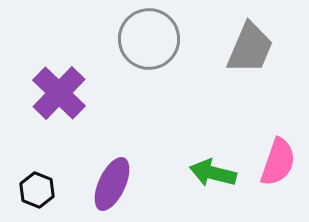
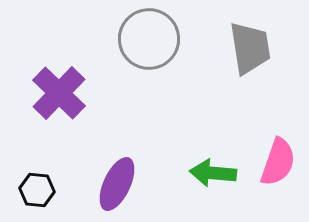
gray trapezoid: rotated 32 degrees counterclockwise
green arrow: rotated 9 degrees counterclockwise
purple ellipse: moved 5 px right
black hexagon: rotated 16 degrees counterclockwise
